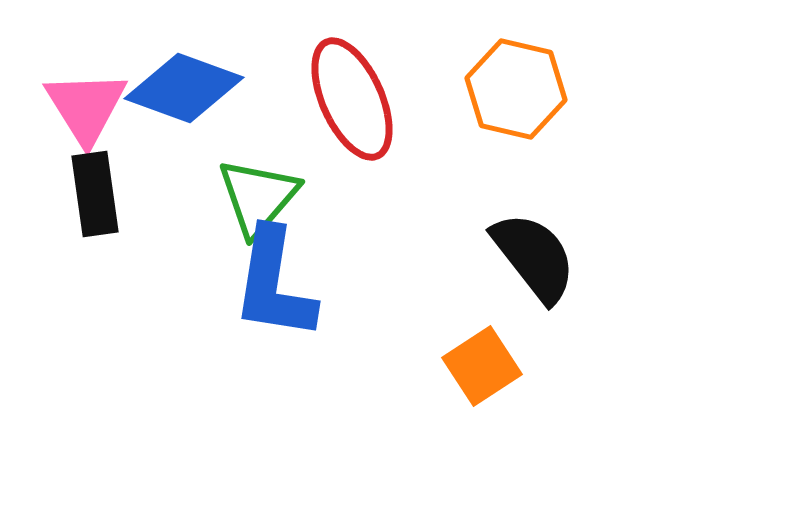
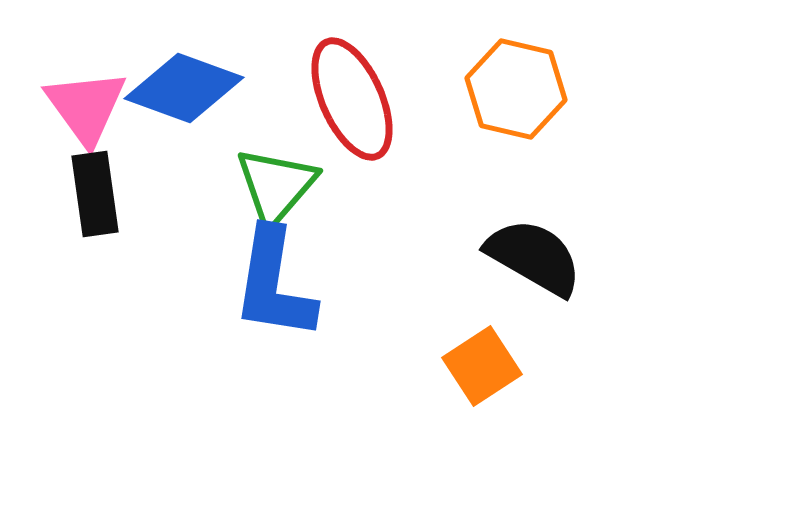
pink triangle: rotated 4 degrees counterclockwise
green triangle: moved 18 px right, 11 px up
black semicircle: rotated 22 degrees counterclockwise
